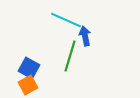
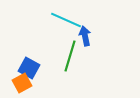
orange square: moved 6 px left, 2 px up
